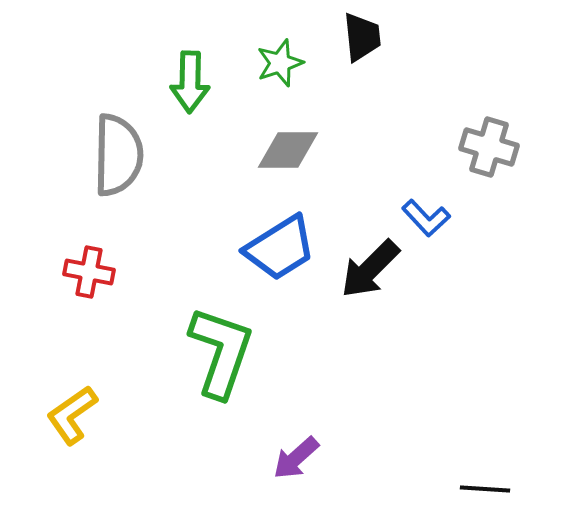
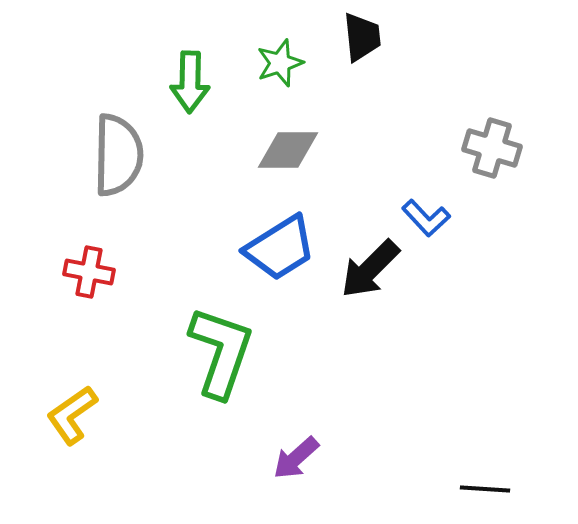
gray cross: moved 3 px right, 1 px down
